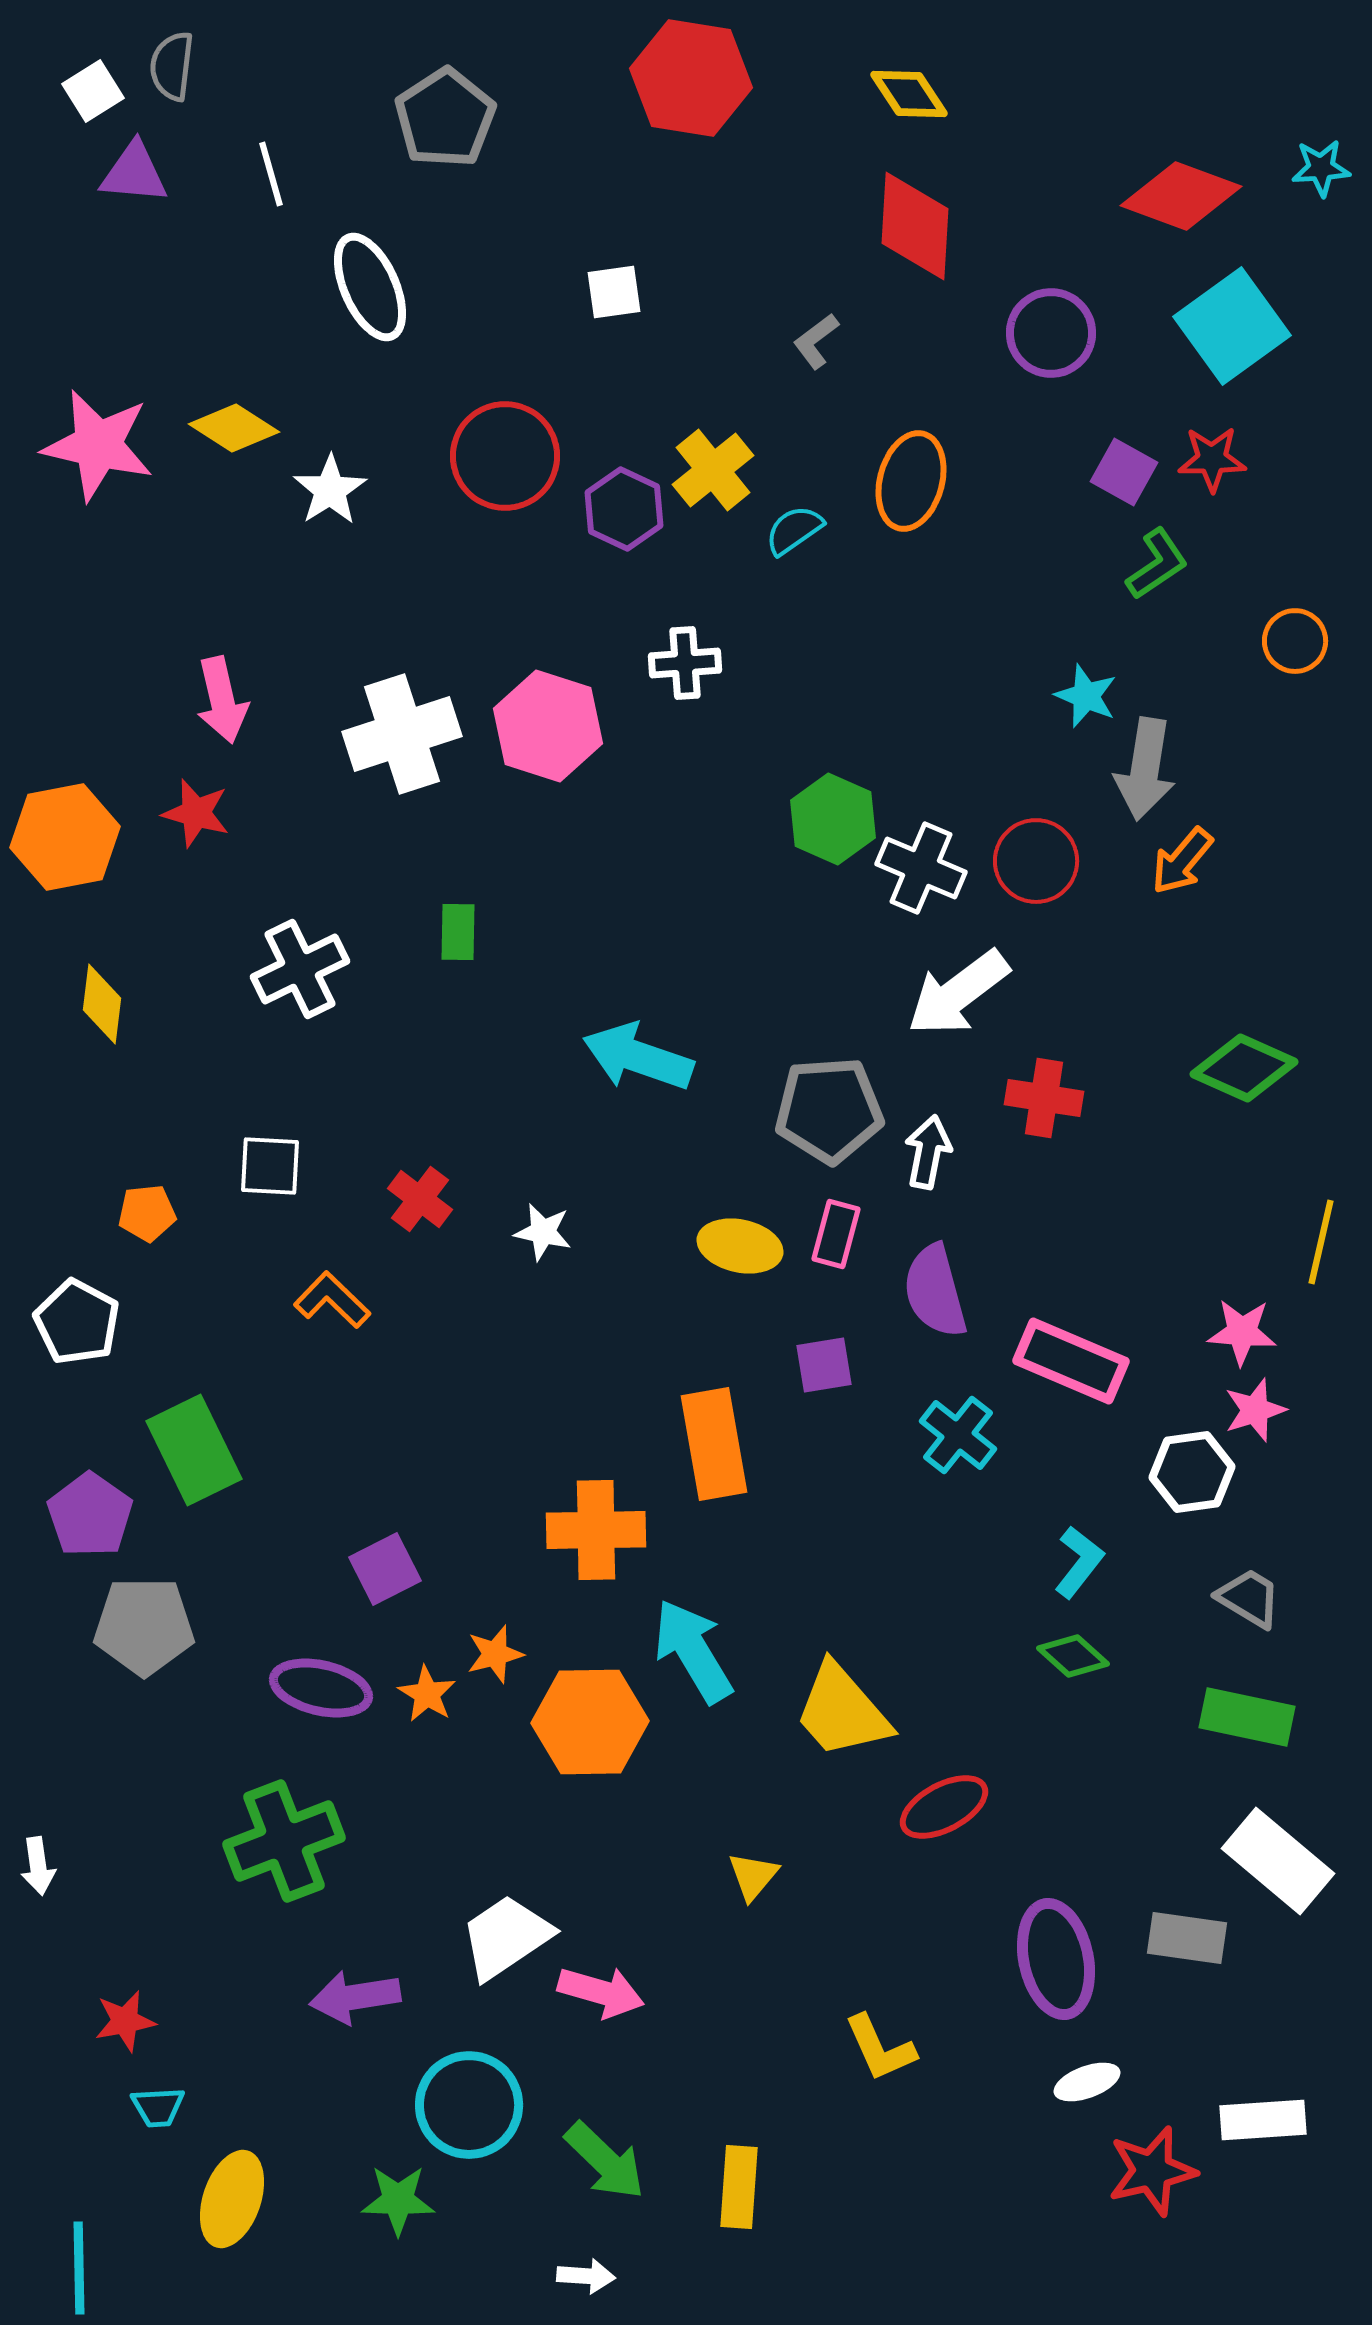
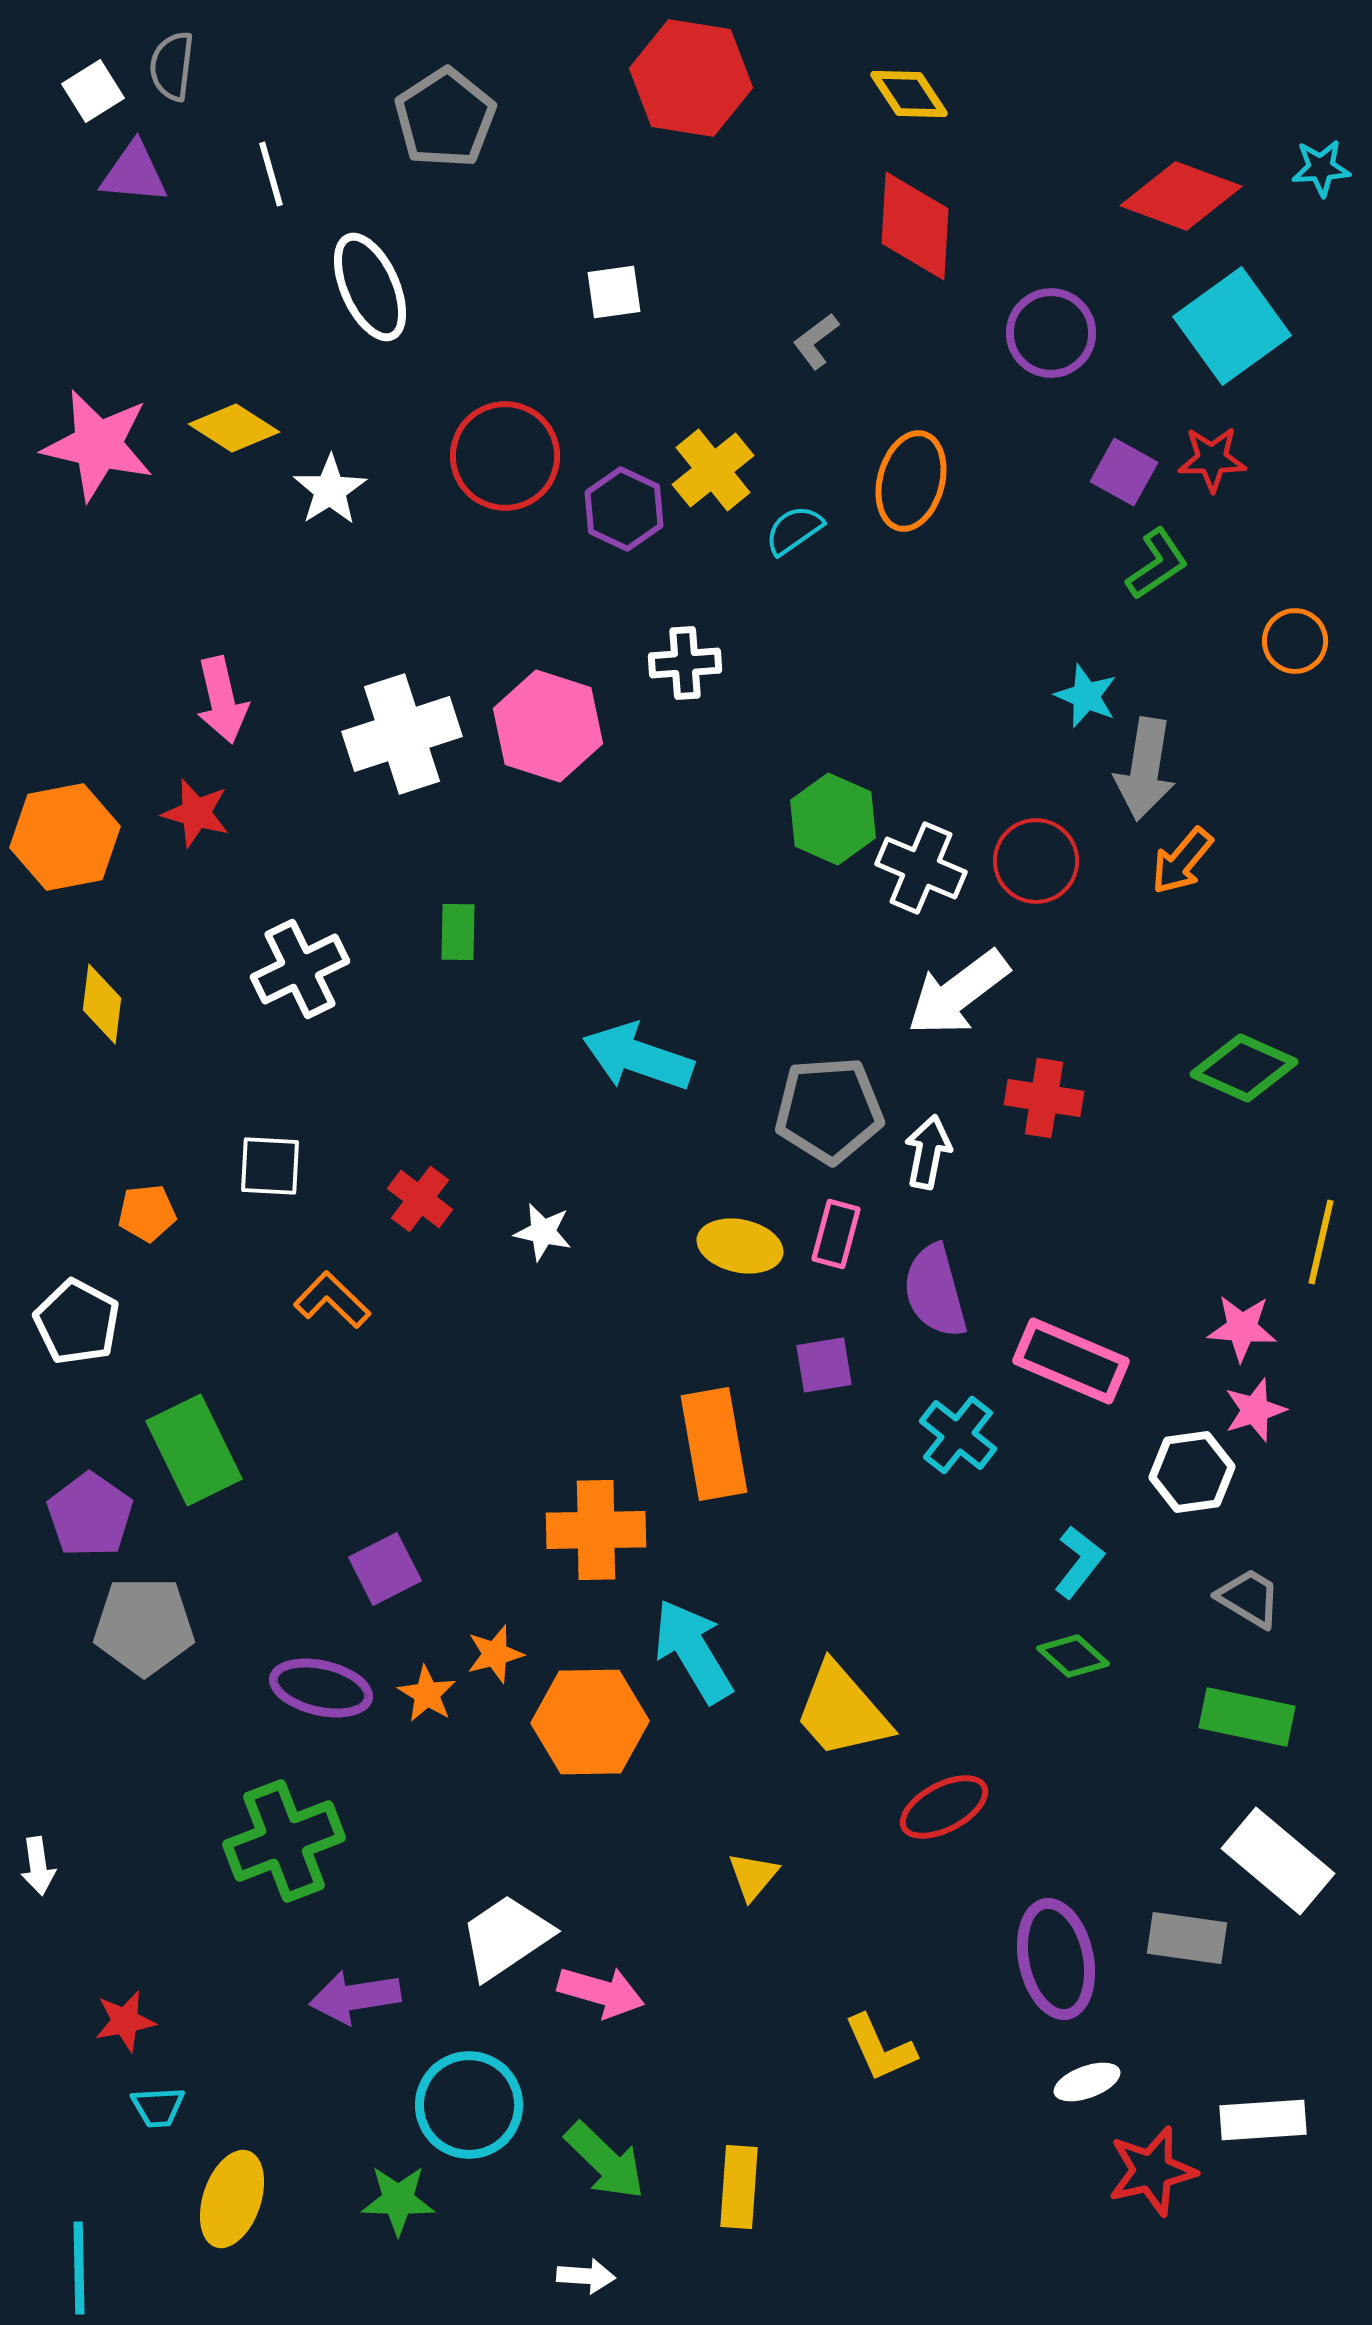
pink star at (1242, 1332): moved 4 px up
